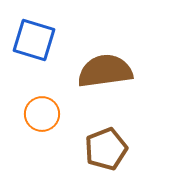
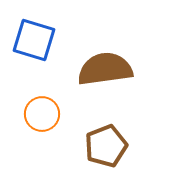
brown semicircle: moved 2 px up
brown pentagon: moved 3 px up
